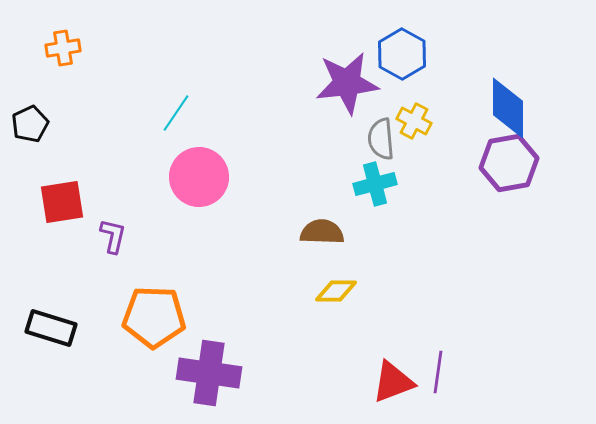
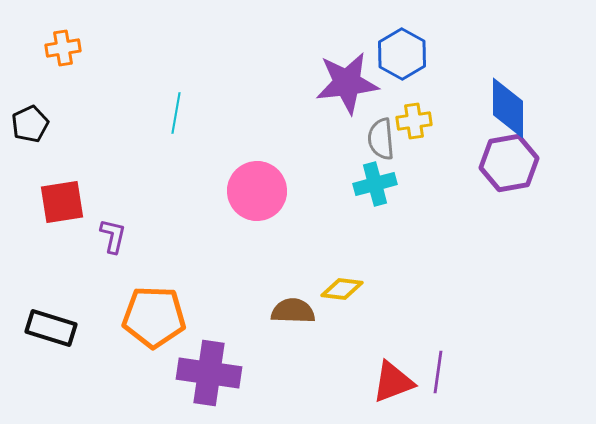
cyan line: rotated 24 degrees counterclockwise
yellow cross: rotated 36 degrees counterclockwise
pink circle: moved 58 px right, 14 px down
brown semicircle: moved 29 px left, 79 px down
yellow diamond: moved 6 px right, 2 px up; rotated 6 degrees clockwise
